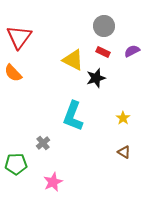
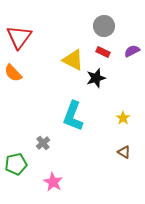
green pentagon: rotated 10 degrees counterclockwise
pink star: rotated 18 degrees counterclockwise
